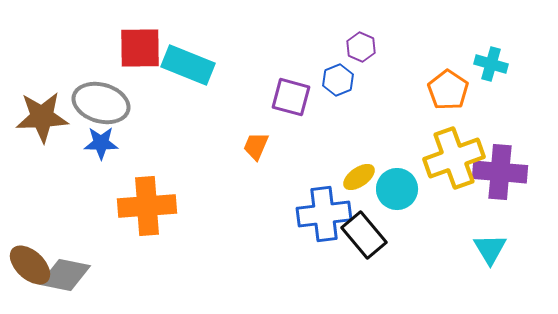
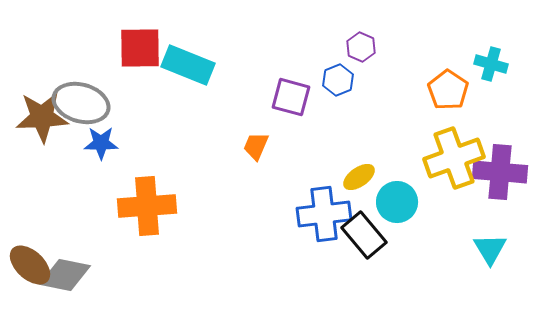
gray ellipse: moved 20 px left
cyan circle: moved 13 px down
